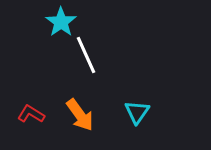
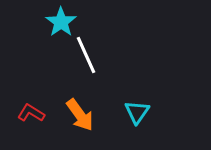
red L-shape: moved 1 px up
